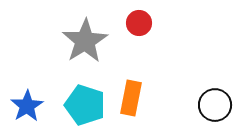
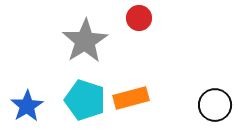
red circle: moved 5 px up
orange rectangle: rotated 64 degrees clockwise
cyan pentagon: moved 5 px up
